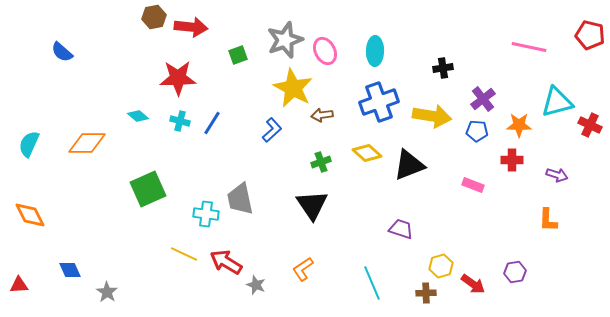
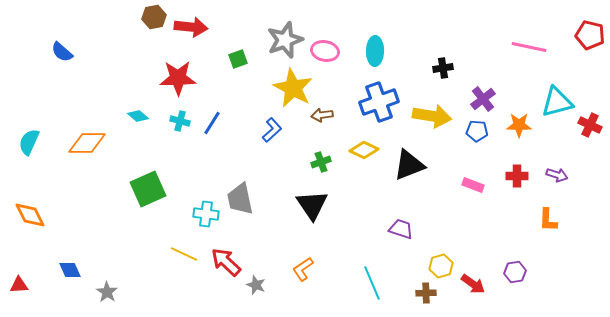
pink ellipse at (325, 51): rotated 52 degrees counterclockwise
green square at (238, 55): moved 4 px down
cyan semicircle at (29, 144): moved 2 px up
yellow diamond at (367, 153): moved 3 px left, 3 px up; rotated 16 degrees counterclockwise
red cross at (512, 160): moved 5 px right, 16 px down
red arrow at (226, 262): rotated 12 degrees clockwise
